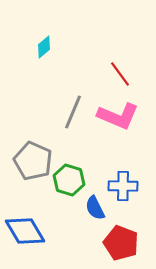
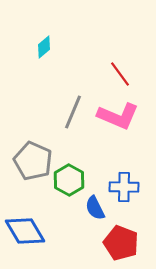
green hexagon: rotated 12 degrees clockwise
blue cross: moved 1 px right, 1 px down
